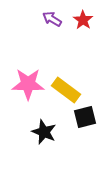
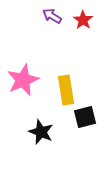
purple arrow: moved 3 px up
pink star: moved 5 px left, 4 px up; rotated 24 degrees counterclockwise
yellow rectangle: rotated 44 degrees clockwise
black star: moved 3 px left
